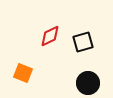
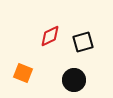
black circle: moved 14 px left, 3 px up
